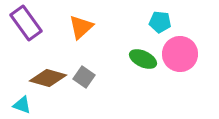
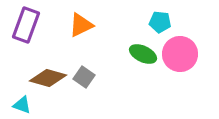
purple rectangle: moved 2 px down; rotated 56 degrees clockwise
orange triangle: moved 2 px up; rotated 16 degrees clockwise
green ellipse: moved 5 px up
